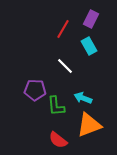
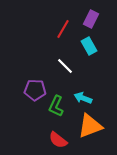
green L-shape: rotated 30 degrees clockwise
orange triangle: moved 1 px right, 1 px down
